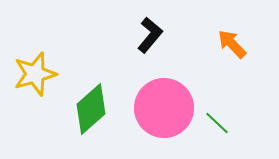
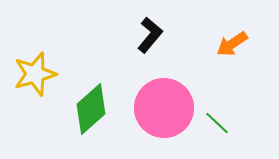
orange arrow: rotated 80 degrees counterclockwise
